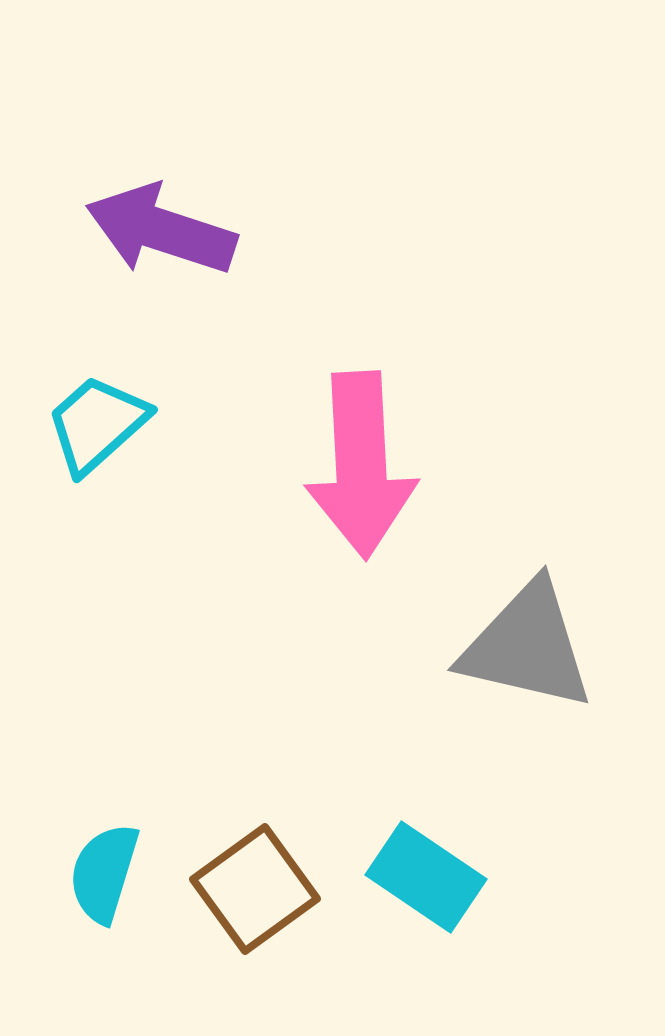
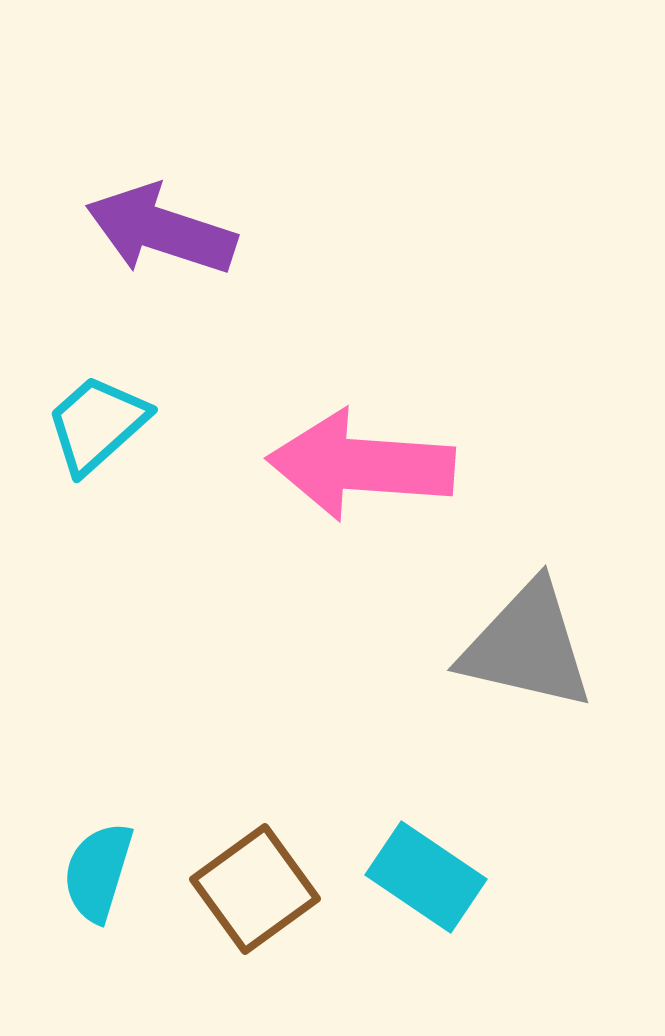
pink arrow: rotated 97 degrees clockwise
cyan semicircle: moved 6 px left, 1 px up
